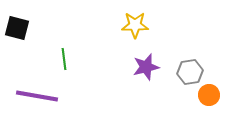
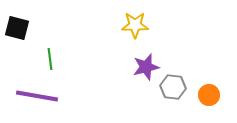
green line: moved 14 px left
gray hexagon: moved 17 px left, 15 px down; rotated 15 degrees clockwise
